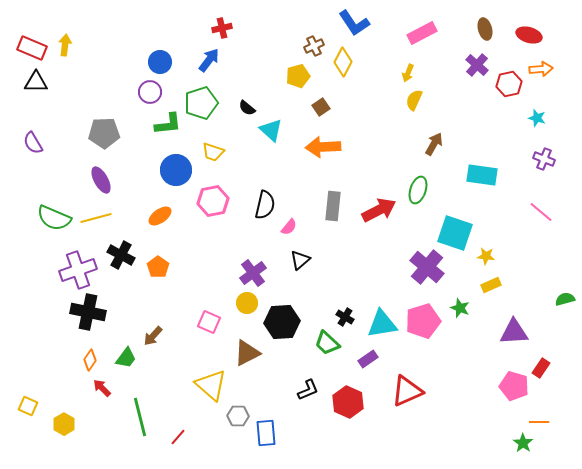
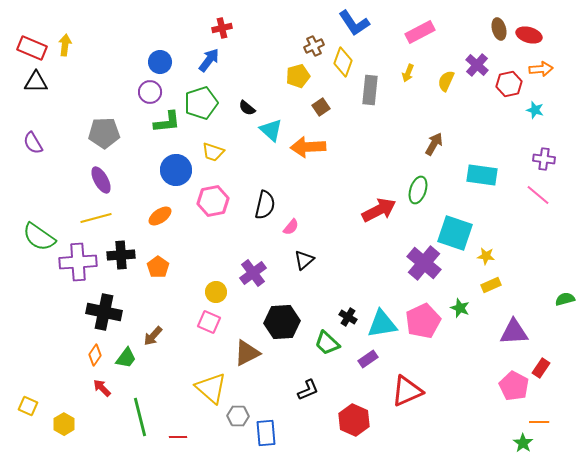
brown ellipse at (485, 29): moved 14 px right
pink rectangle at (422, 33): moved 2 px left, 1 px up
yellow diamond at (343, 62): rotated 8 degrees counterclockwise
yellow semicircle at (414, 100): moved 32 px right, 19 px up
cyan star at (537, 118): moved 2 px left, 8 px up
green L-shape at (168, 124): moved 1 px left, 2 px up
orange arrow at (323, 147): moved 15 px left
purple cross at (544, 159): rotated 15 degrees counterclockwise
gray rectangle at (333, 206): moved 37 px right, 116 px up
pink line at (541, 212): moved 3 px left, 17 px up
green semicircle at (54, 218): moved 15 px left, 19 px down; rotated 12 degrees clockwise
pink semicircle at (289, 227): moved 2 px right
black cross at (121, 255): rotated 32 degrees counterclockwise
black triangle at (300, 260): moved 4 px right
purple cross at (427, 267): moved 3 px left, 4 px up
purple cross at (78, 270): moved 8 px up; rotated 15 degrees clockwise
yellow circle at (247, 303): moved 31 px left, 11 px up
black cross at (88, 312): moved 16 px right
black cross at (345, 317): moved 3 px right
pink pentagon at (423, 321): rotated 8 degrees counterclockwise
orange diamond at (90, 360): moved 5 px right, 5 px up
yellow triangle at (211, 385): moved 3 px down
pink pentagon at (514, 386): rotated 12 degrees clockwise
red hexagon at (348, 402): moved 6 px right, 18 px down
red line at (178, 437): rotated 48 degrees clockwise
